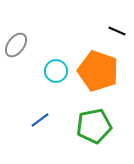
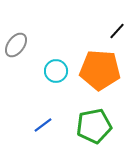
black line: rotated 72 degrees counterclockwise
orange pentagon: moved 2 px right, 1 px up; rotated 15 degrees counterclockwise
blue line: moved 3 px right, 5 px down
